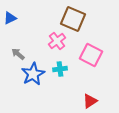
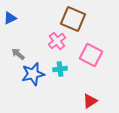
blue star: rotated 15 degrees clockwise
